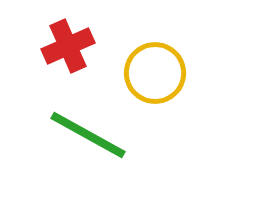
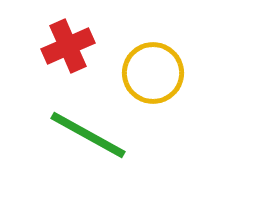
yellow circle: moved 2 px left
